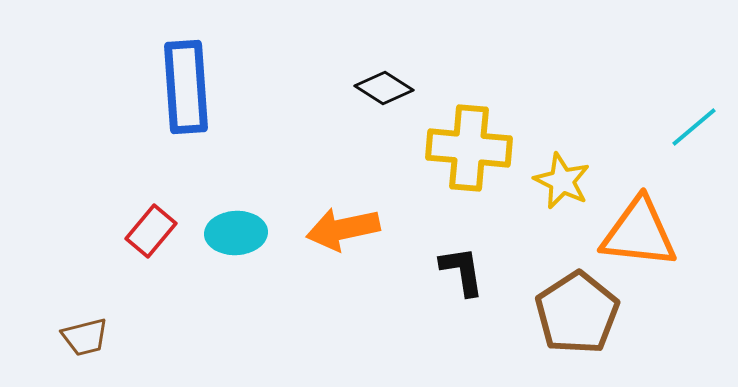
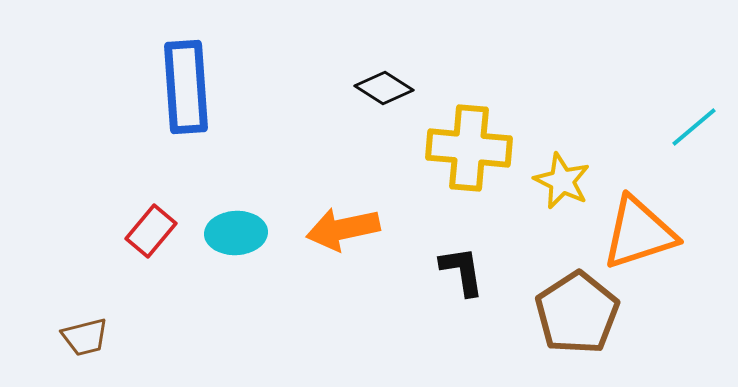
orange triangle: rotated 24 degrees counterclockwise
